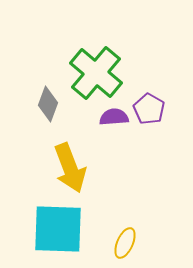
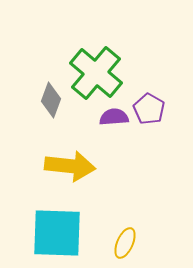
gray diamond: moved 3 px right, 4 px up
yellow arrow: moved 2 px up; rotated 63 degrees counterclockwise
cyan square: moved 1 px left, 4 px down
